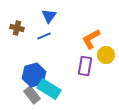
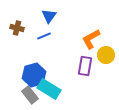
gray rectangle: moved 2 px left
